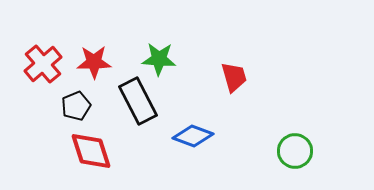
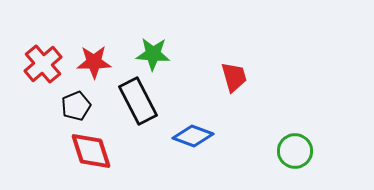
green star: moved 6 px left, 5 px up
